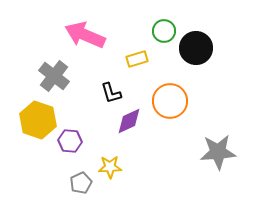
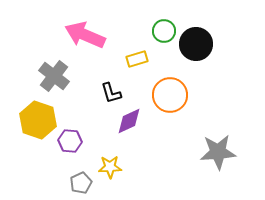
black circle: moved 4 px up
orange circle: moved 6 px up
